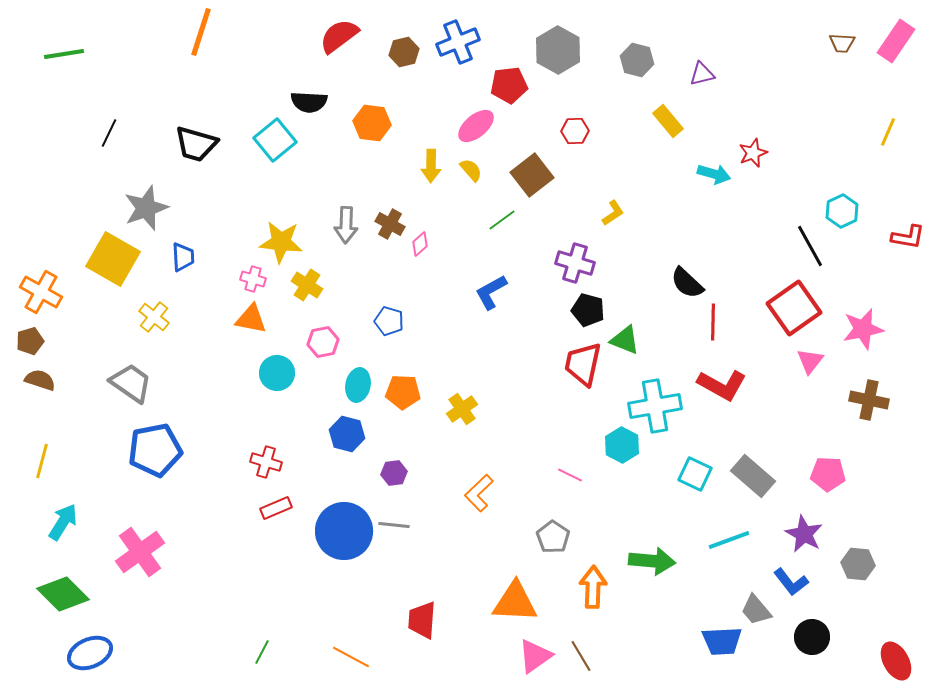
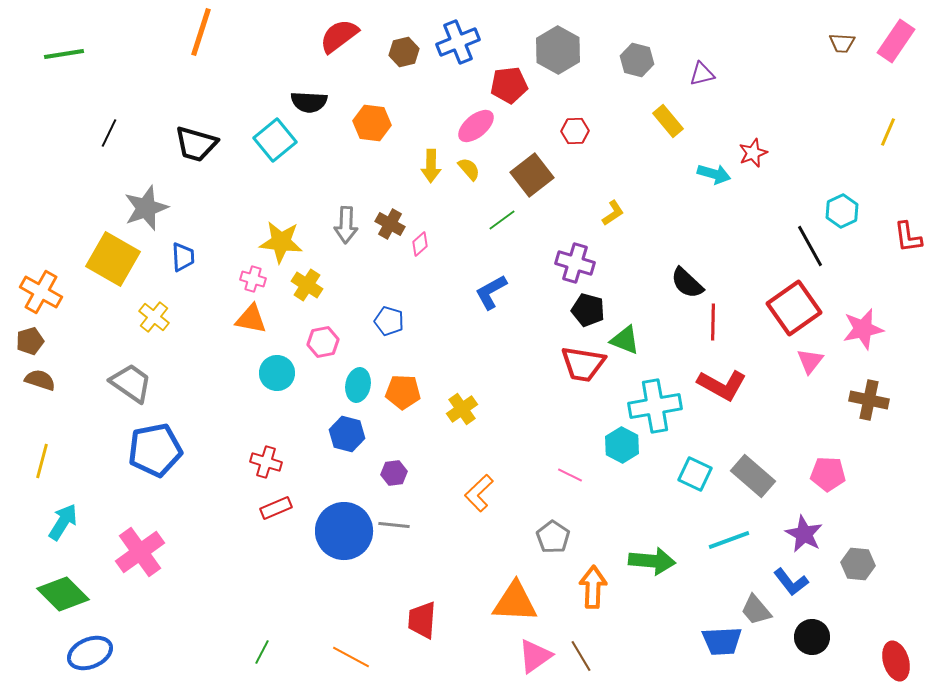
yellow semicircle at (471, 170): moved 2 px left, 1 px up
red L-shape at (908, 237): rotated 72 degrees clockwise
red trapezoid at (583, 364): rotated 93 degrees counterclockwise
red ellipse at (896, 661): rotated 12 degrees clockwise
